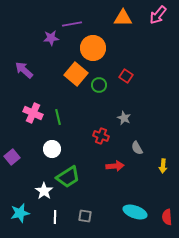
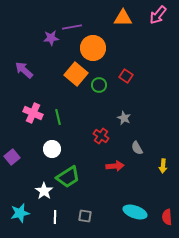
purple line: moved 3 px down
red cross: rotated 14 degrees clockwise
